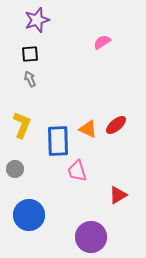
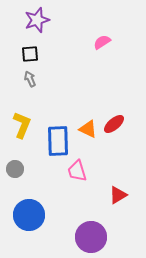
red ellipse: moved 2 px left, 1 px up
